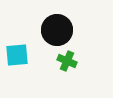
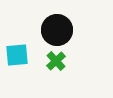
green cross: moved 11 px left; rotated 24 degrees clockwise
